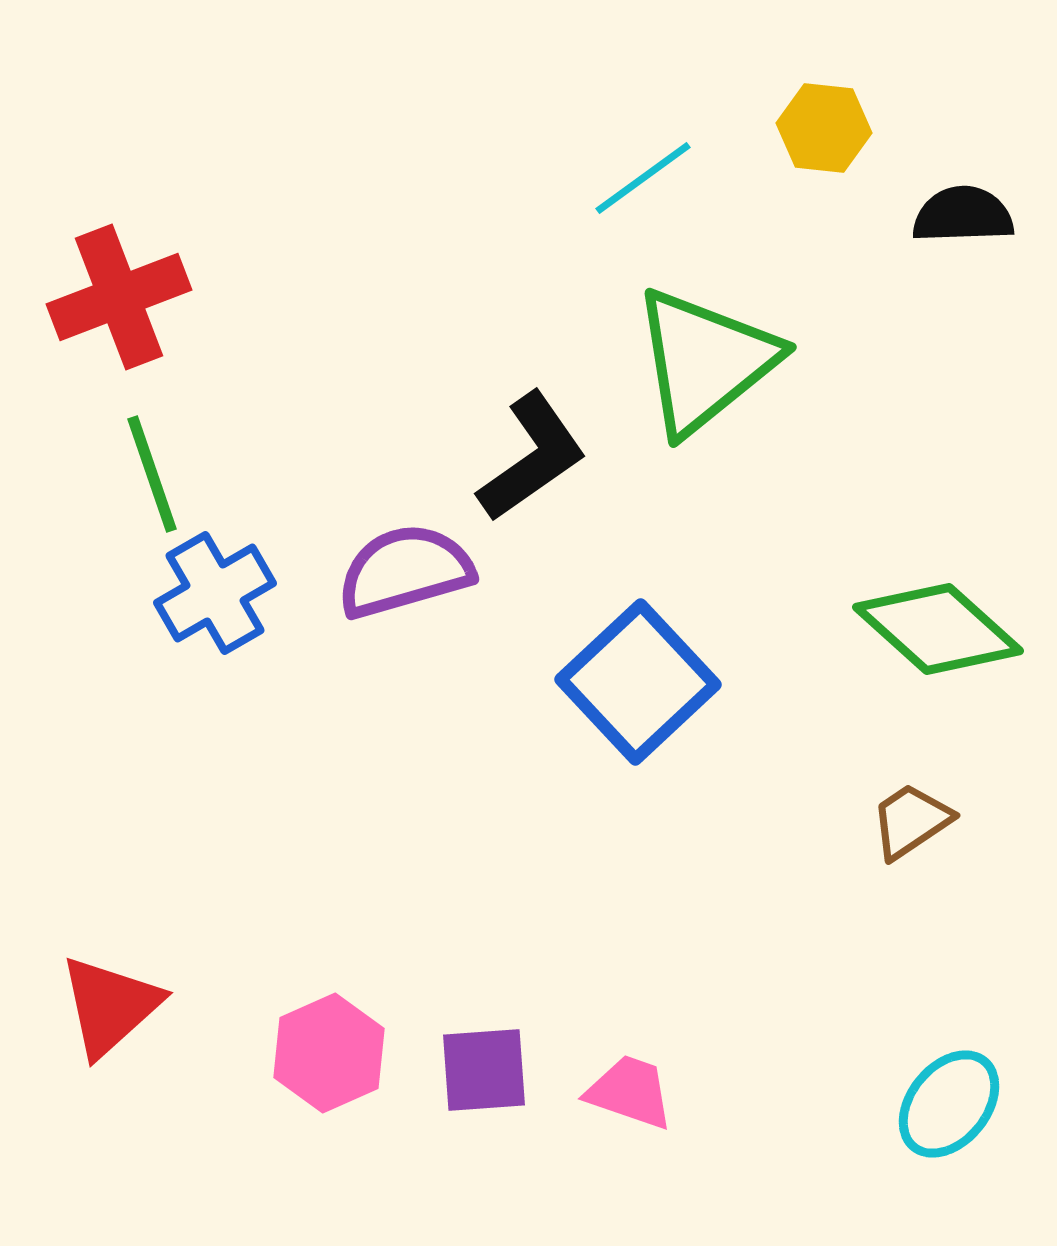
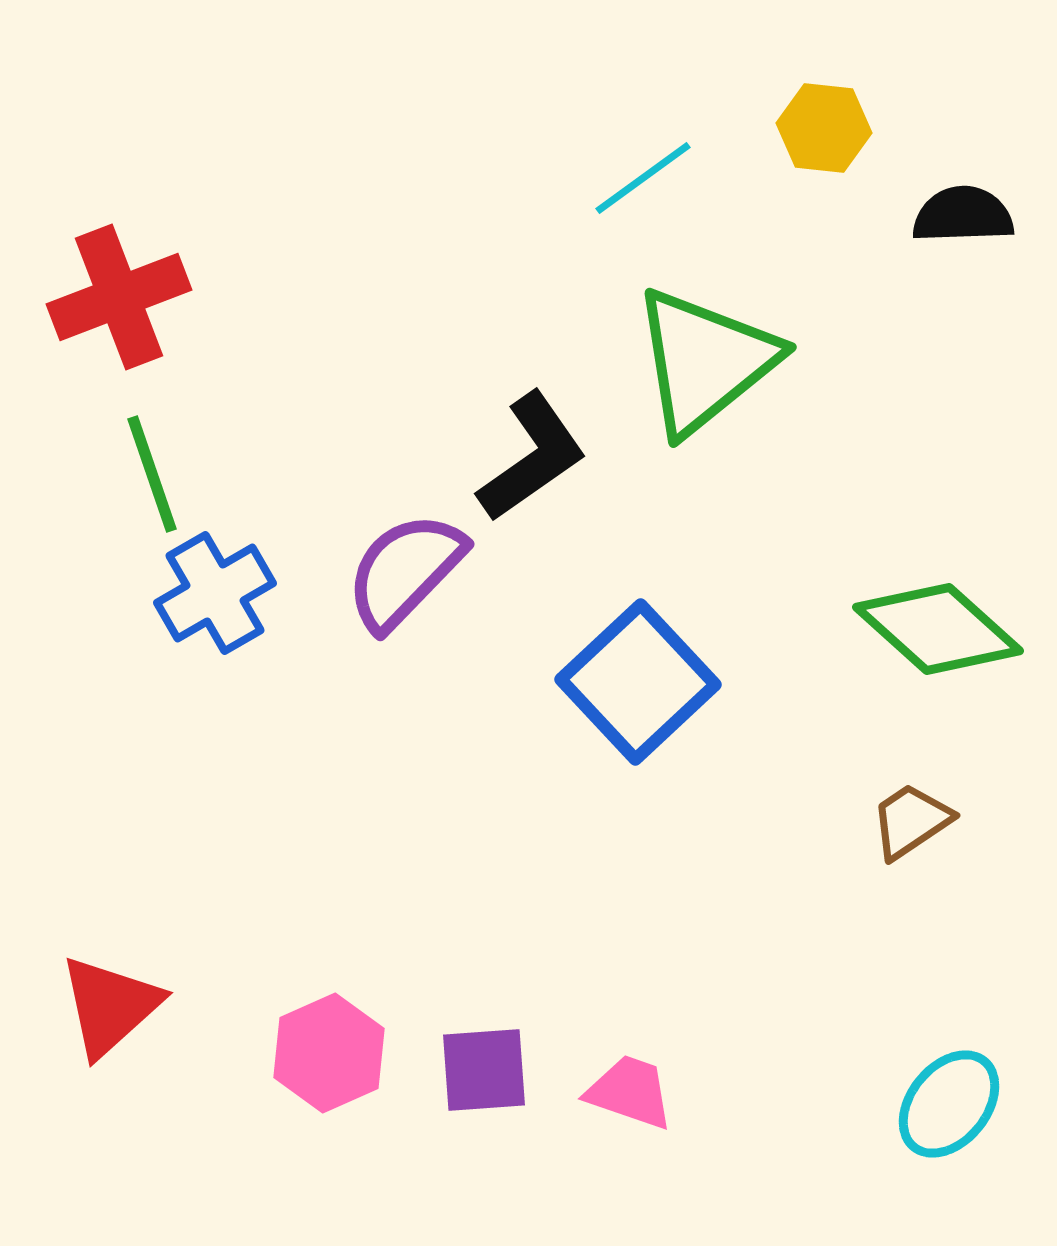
purple semicircle: rotated 30 degrees counterclockwise
